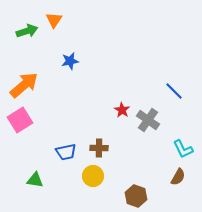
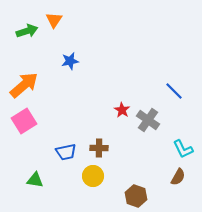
pink square: moved 4 px right, 1 px down
